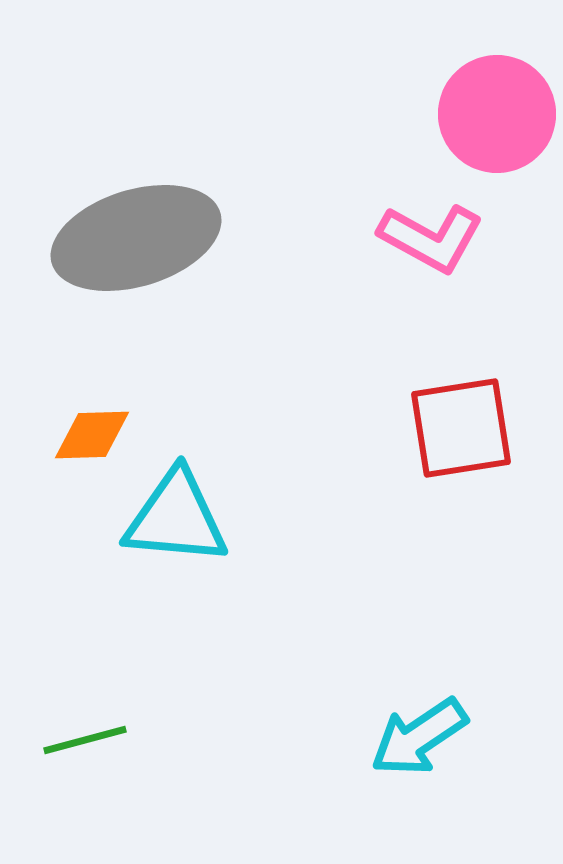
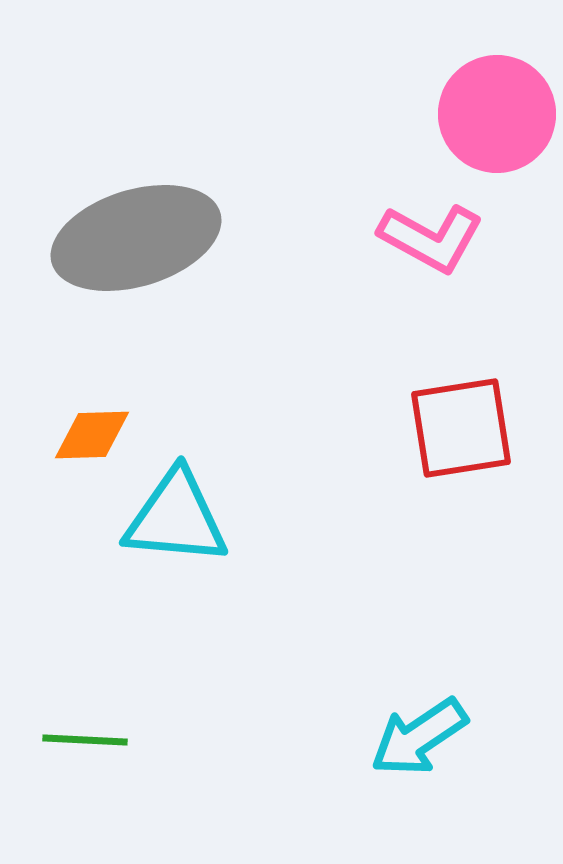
green line: rotated 18 degrees clockwise
